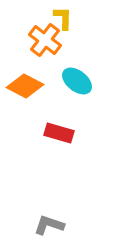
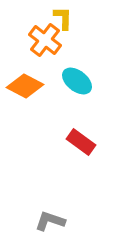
red rectangle: moved 22 px right, 9 px down; rotated 20 degrees clockwise
gray L-shape: moved 1 px right, 4 px up
